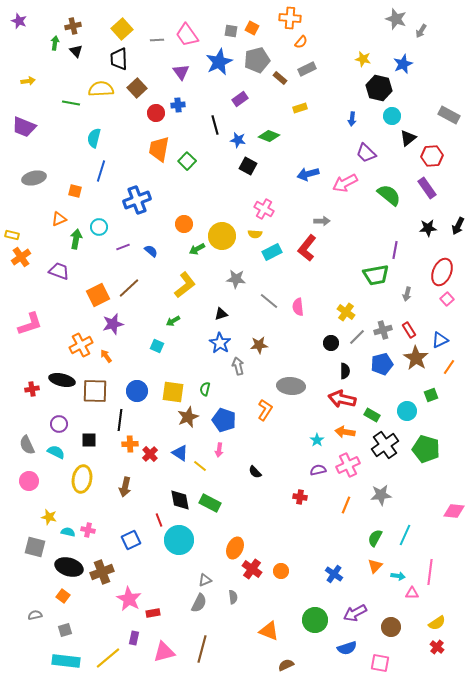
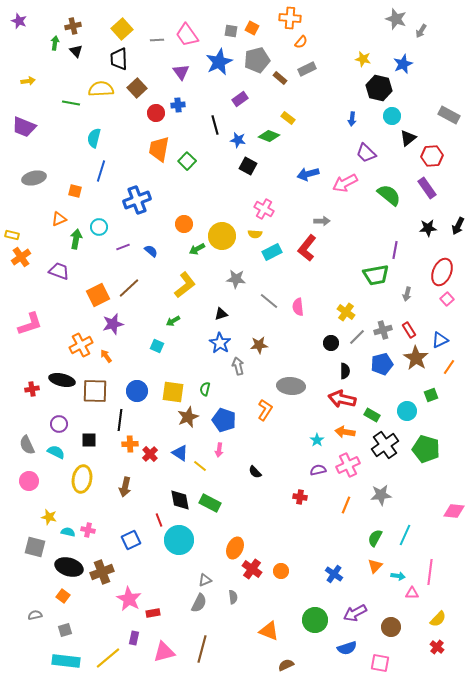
yellow rectangle at (300, 108): moved 12 px left, 10 px down; rotated 56 degrees clockwise
yellow semicircle at (437, 623): moved 1 px right, 4 px up; rotated 12 degrees counterclockwise
